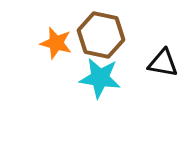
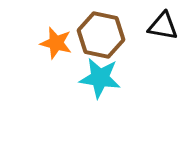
black triangle: moved 37 px up
